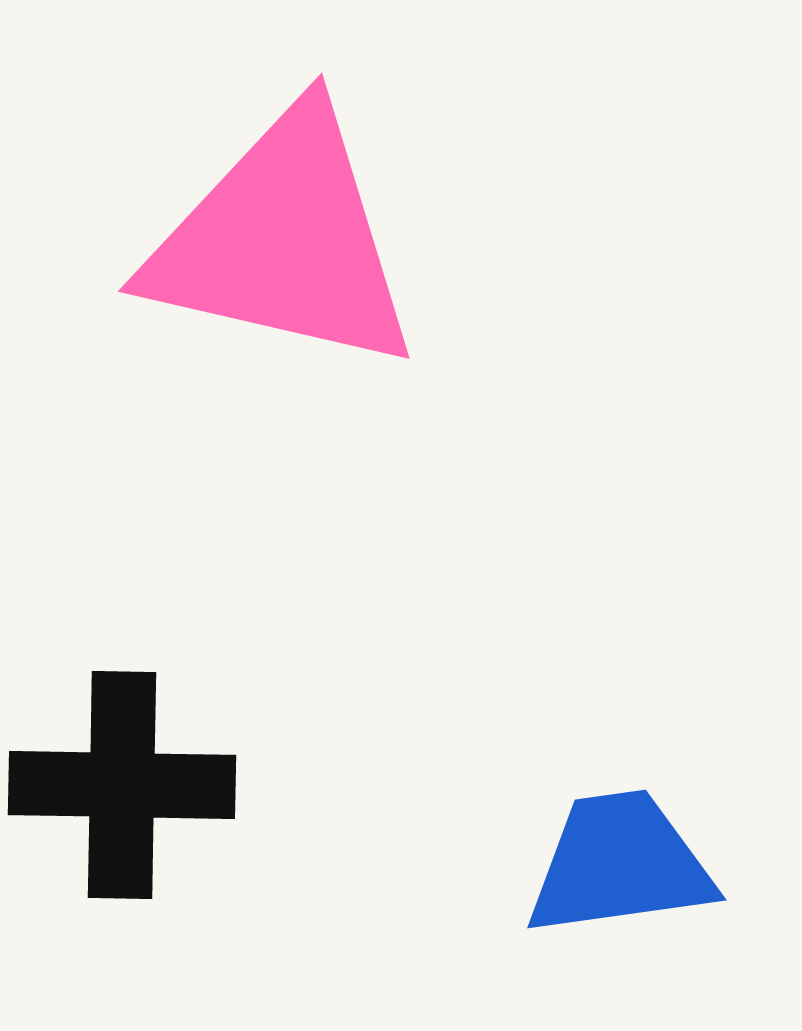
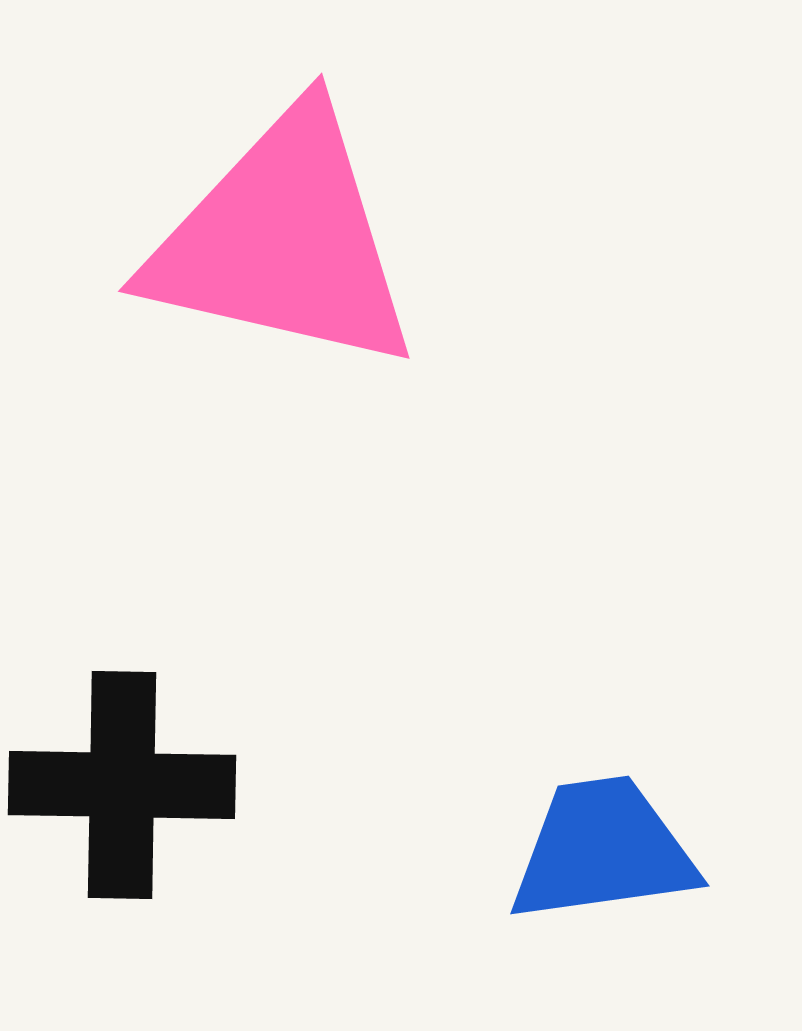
blue trapezoid: moved 17 px left, 14 px up
